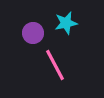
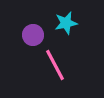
purple circle: moved 2 px down
